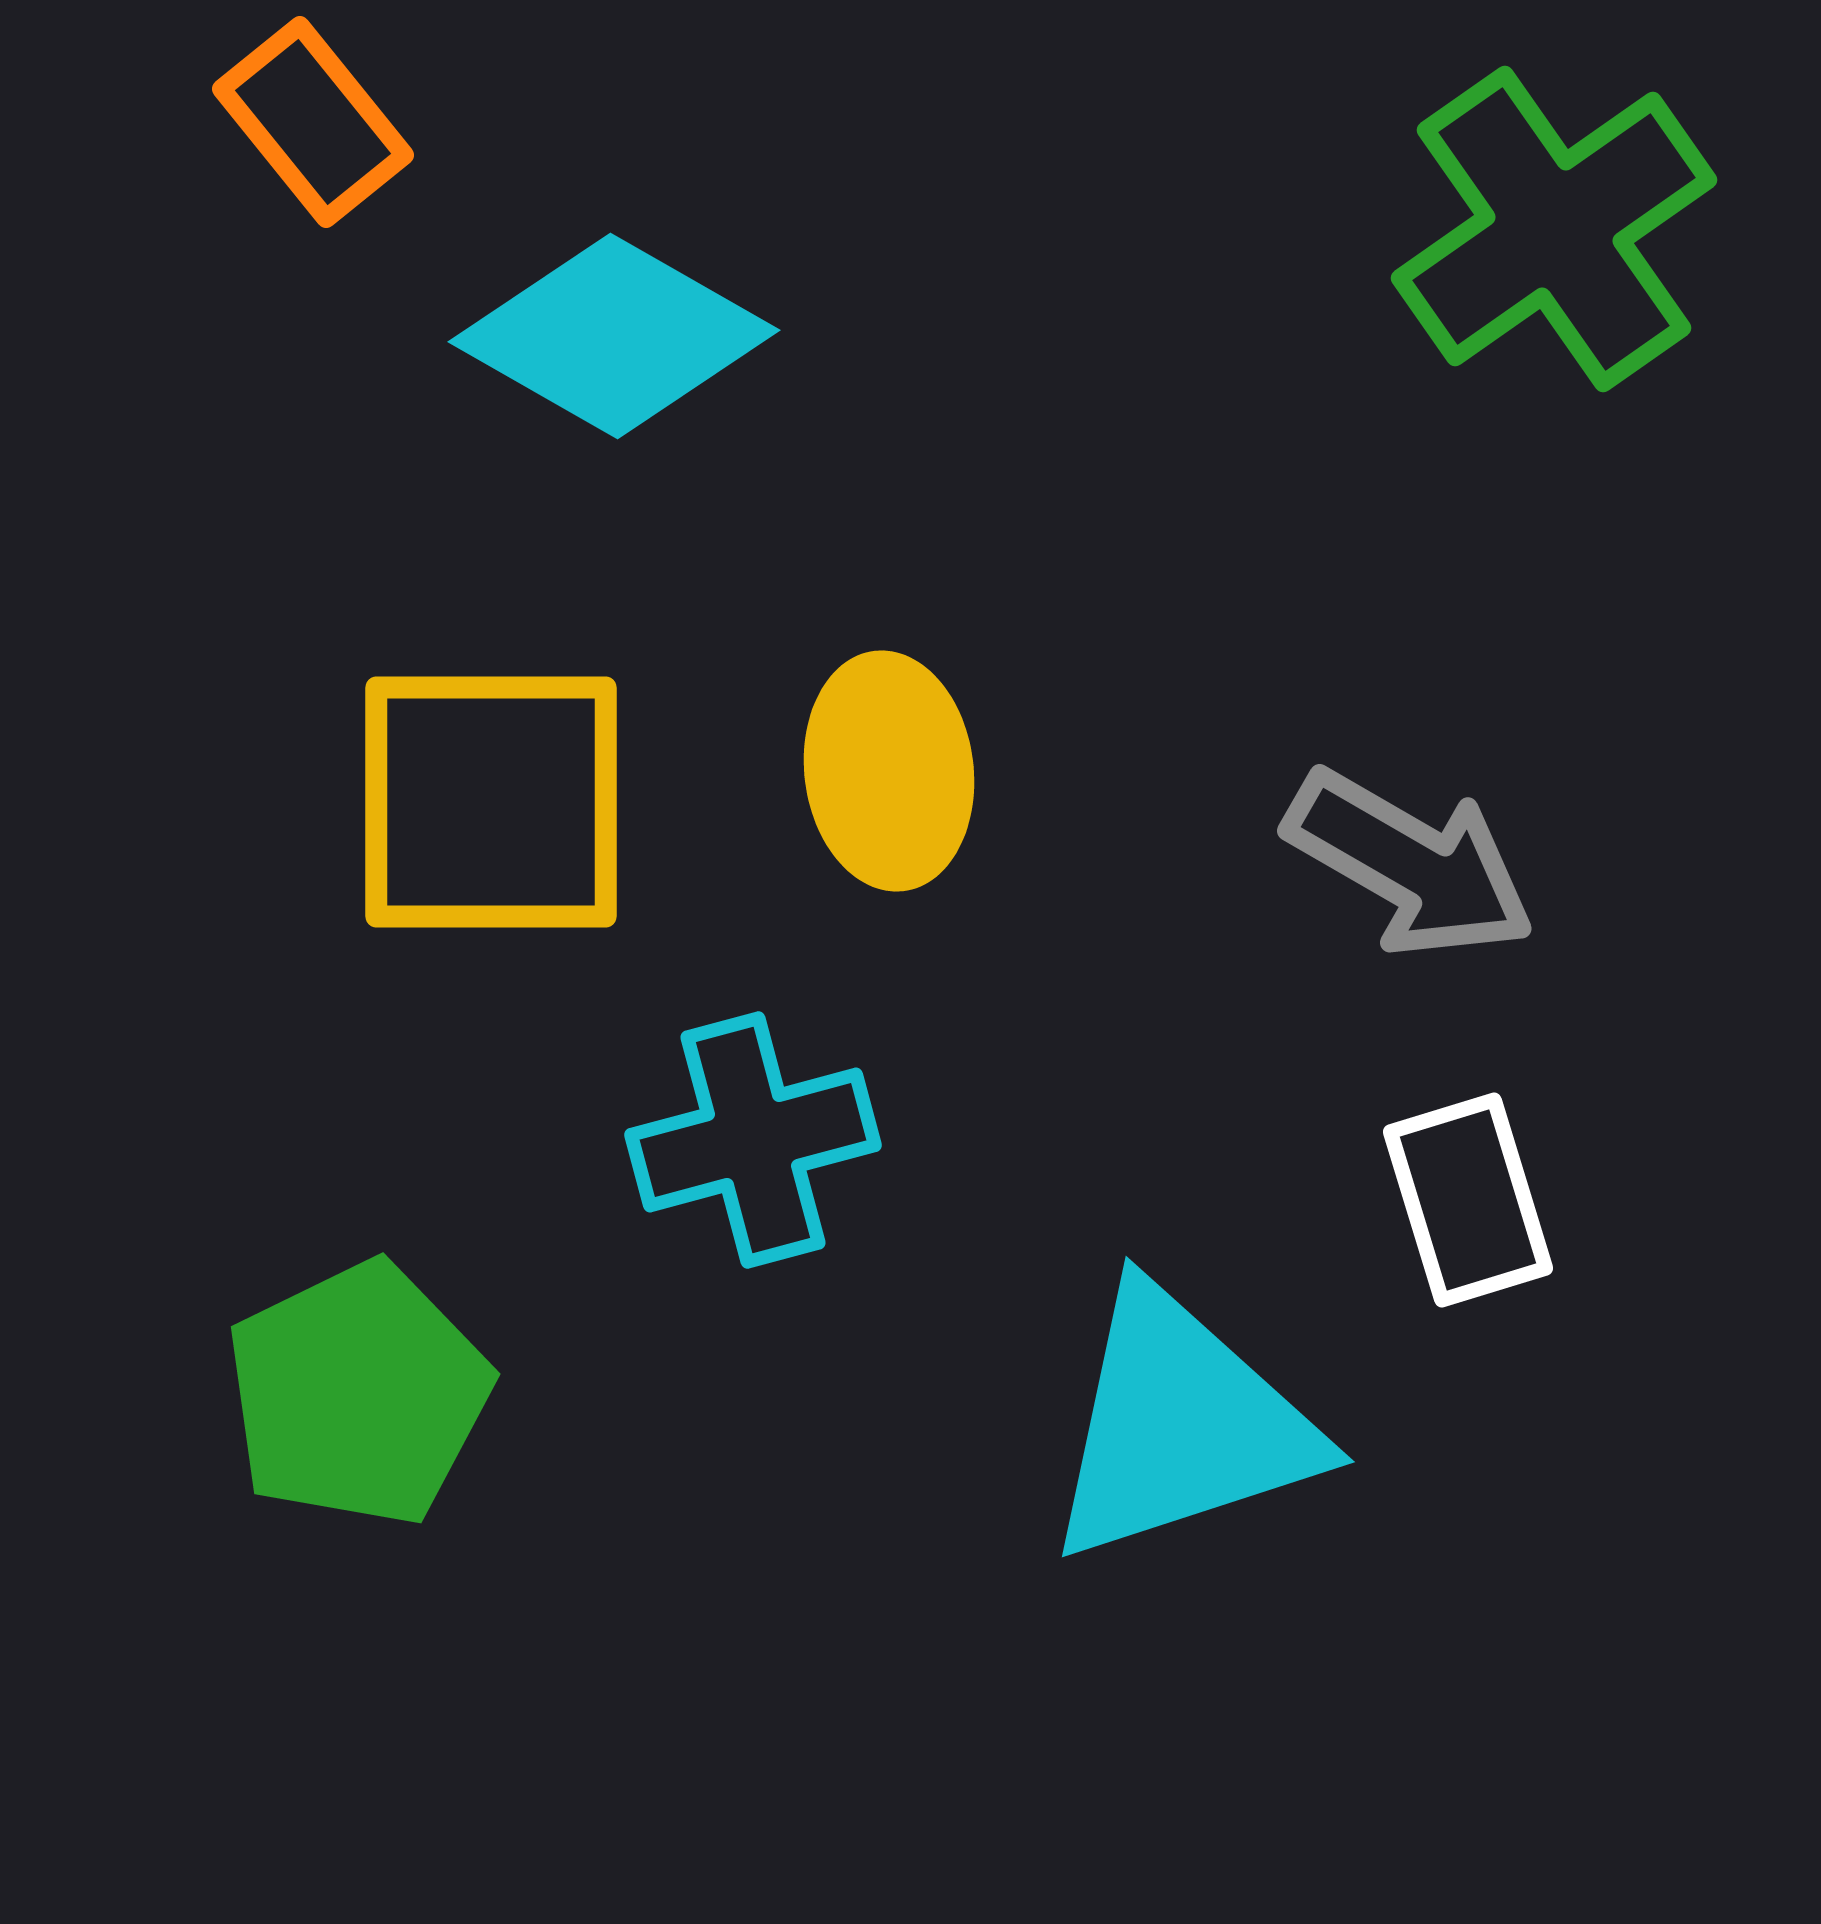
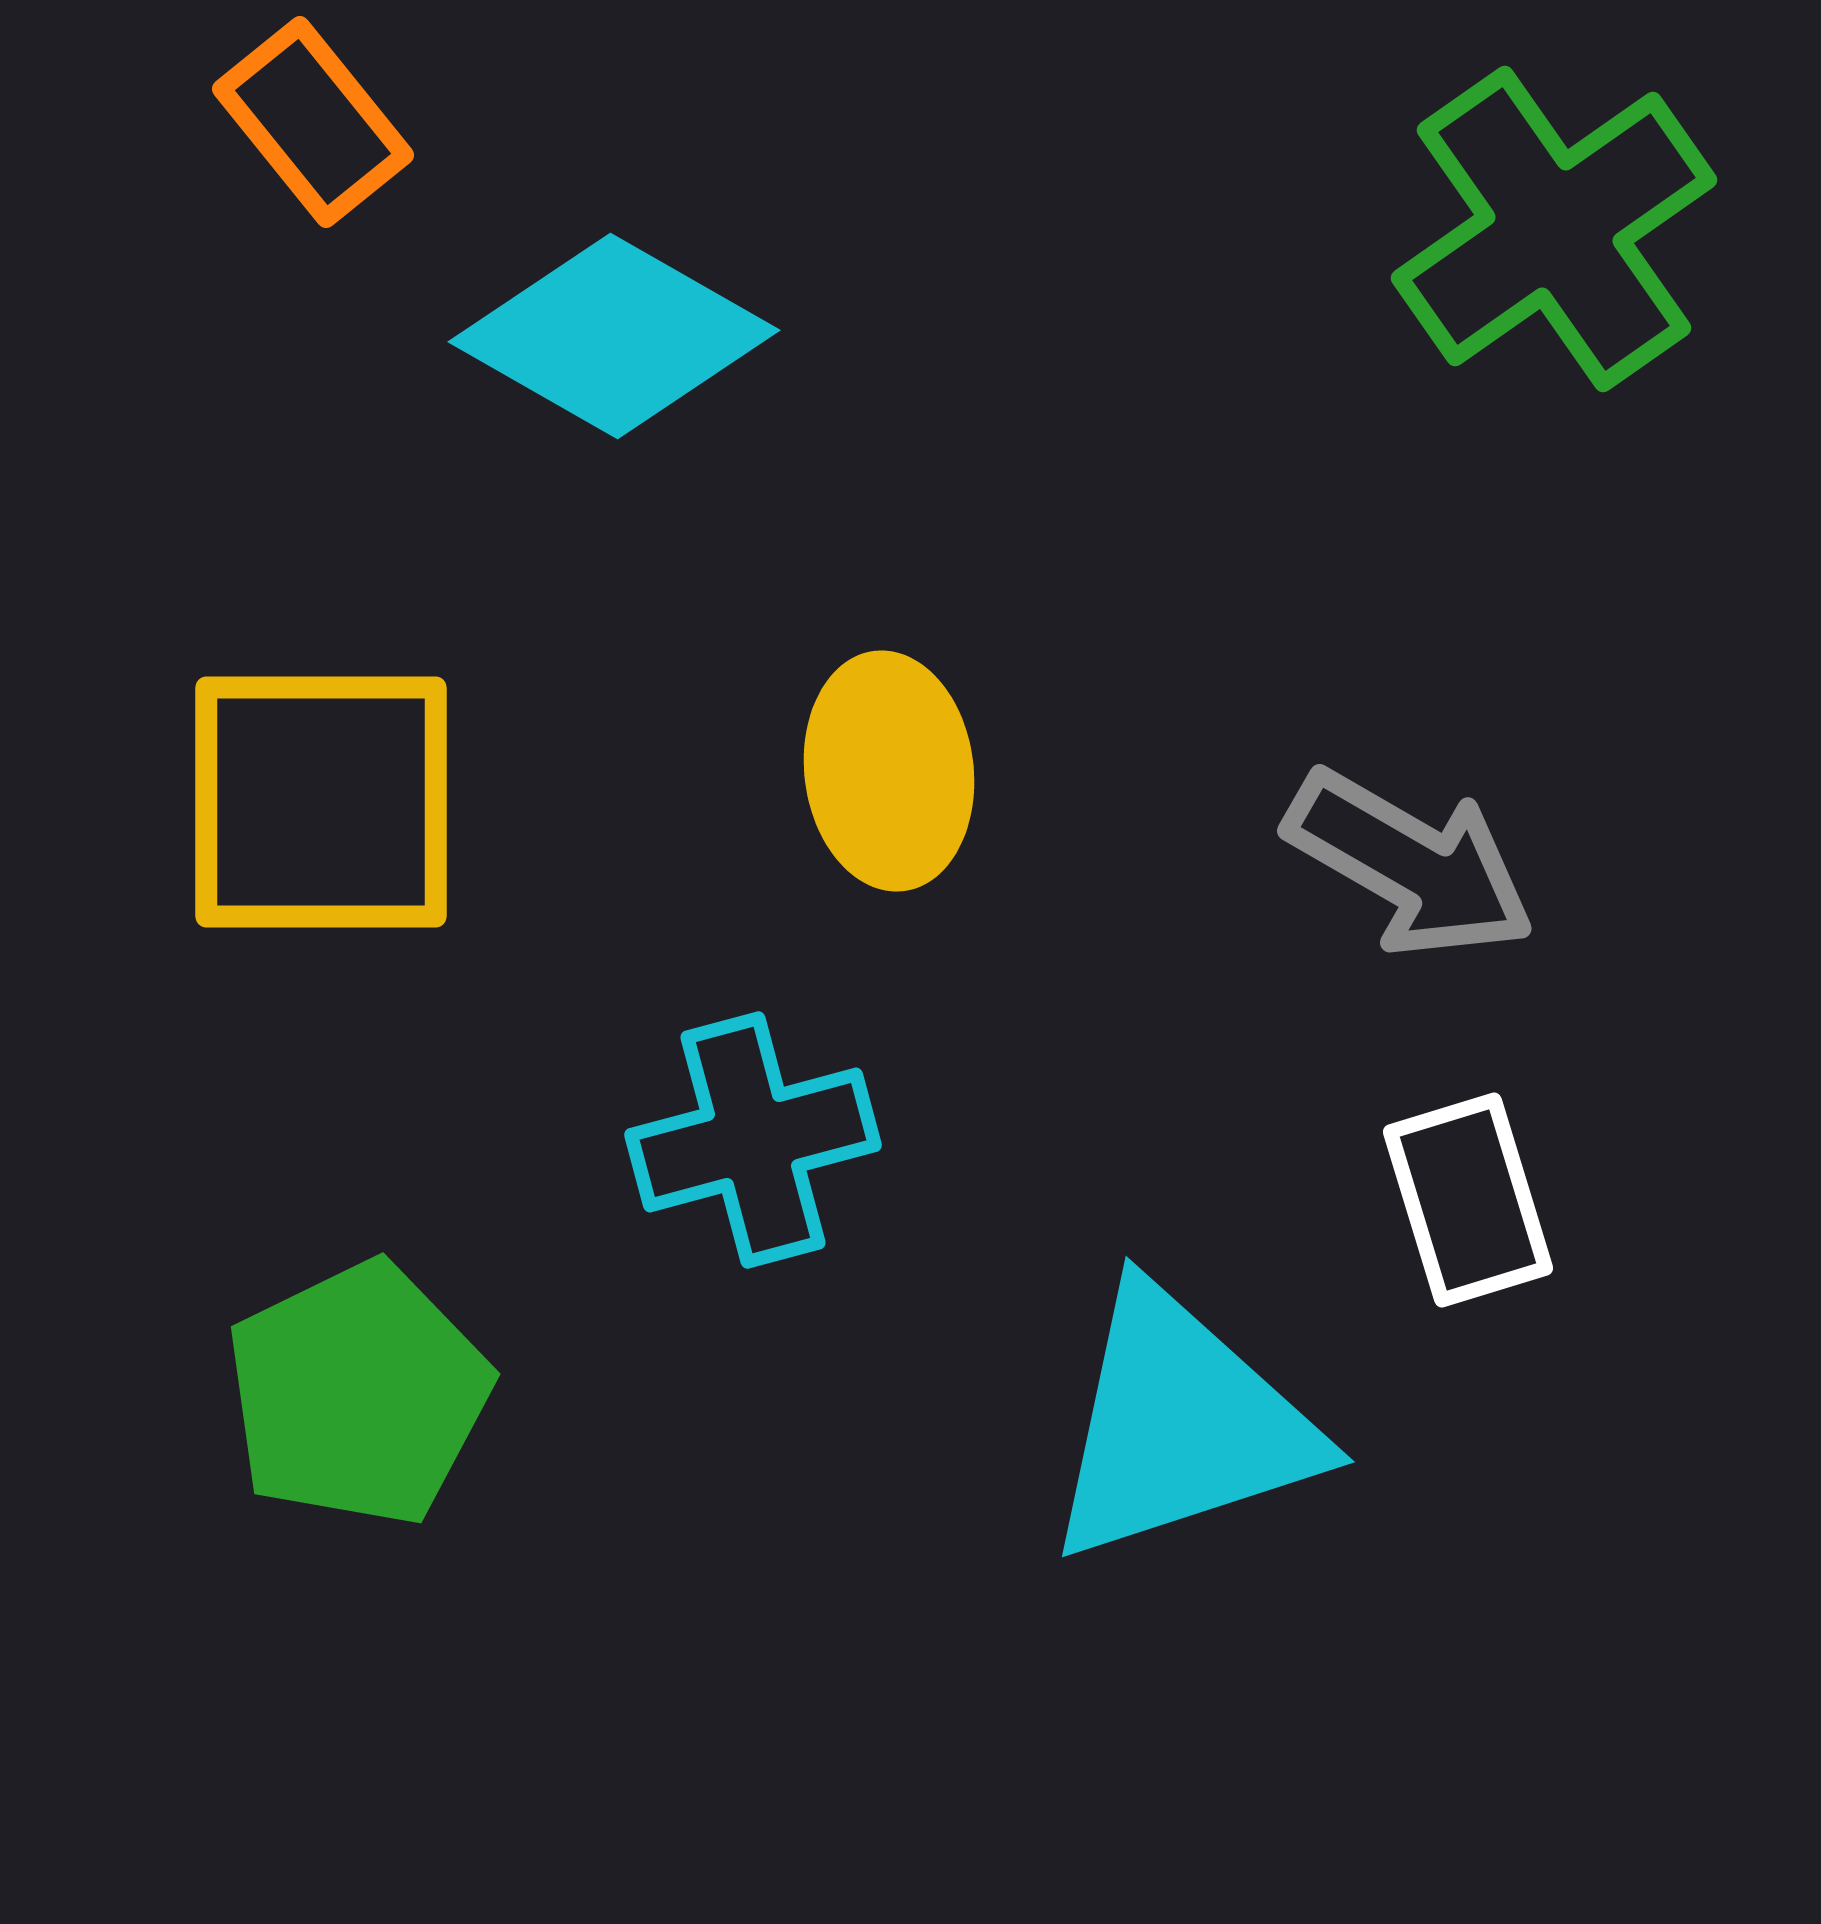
yellow square: moved 170 px left
